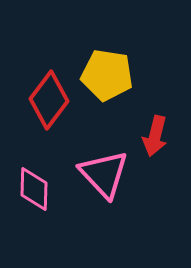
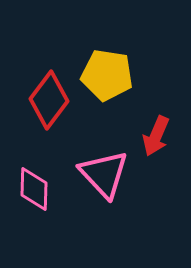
red arrow: moved 1 px right; rotated 9 degrees clockwise
